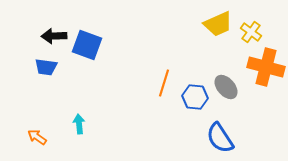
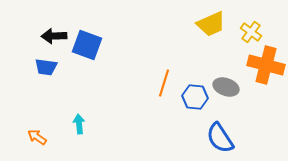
yellow trapezoid: moved 7 px left
orange cross: moved 2 px up
gray ellipse: rotated 30 degrees counterclockwise
